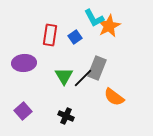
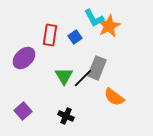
purple ellipse: moved 5 px up; rotated 40 degrees counterclockwise
